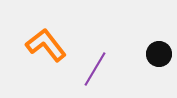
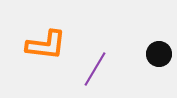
orange L-shape: rotated 135 degrees clockwise
